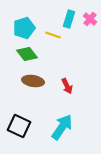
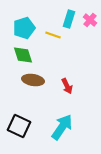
pink cross: moved 1 px down
green diamond: moved 4 px left, 1 px down; rotated 20 degrees clockwise
brown ellipse: moved 1 px up
